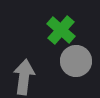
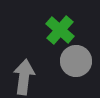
green cross: moved 1 px left
